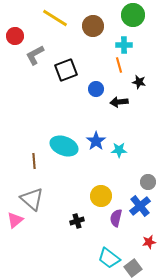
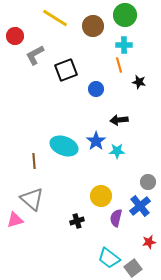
green circle: moved 8 px left
black arrow: moved 18 px down
cyan star: moved 2 px left, 1 px down
pink triangle: rotated 24 degrees clockwise
